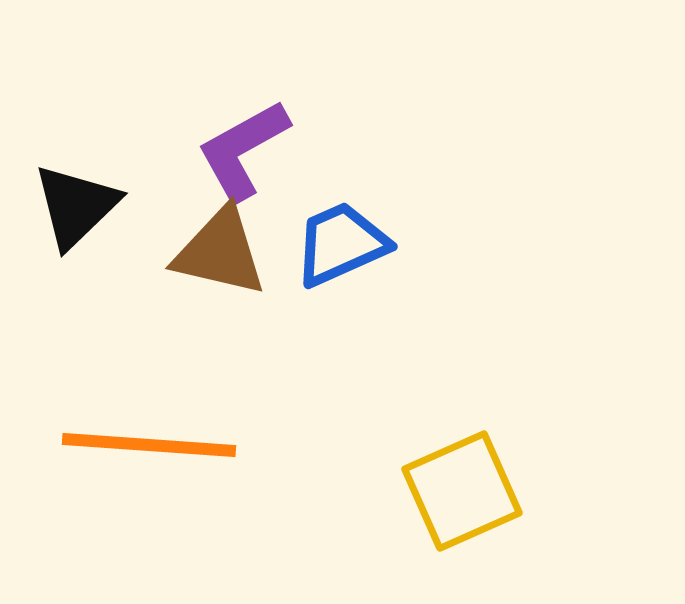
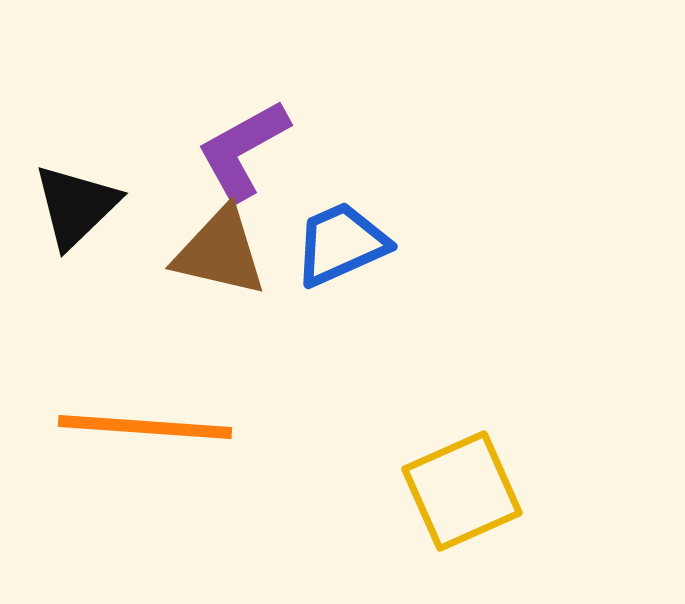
orange line: moved 4 px left, 18 px up
